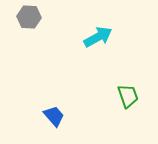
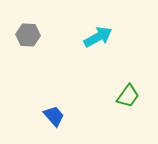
gray hexagon: moved 1 px left, 18 px down
green trapezoid: rotated 55 degrees clockwise
